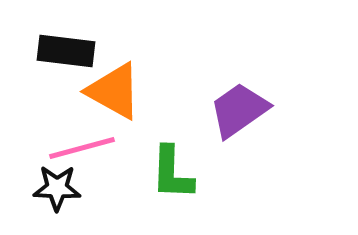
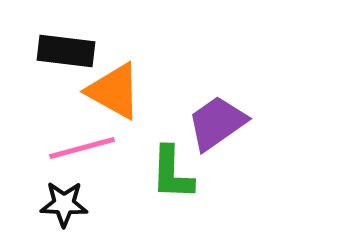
purple trapezoid: moved 22 px left, 13 px down
black star: moved 7 px right, 16 px down
